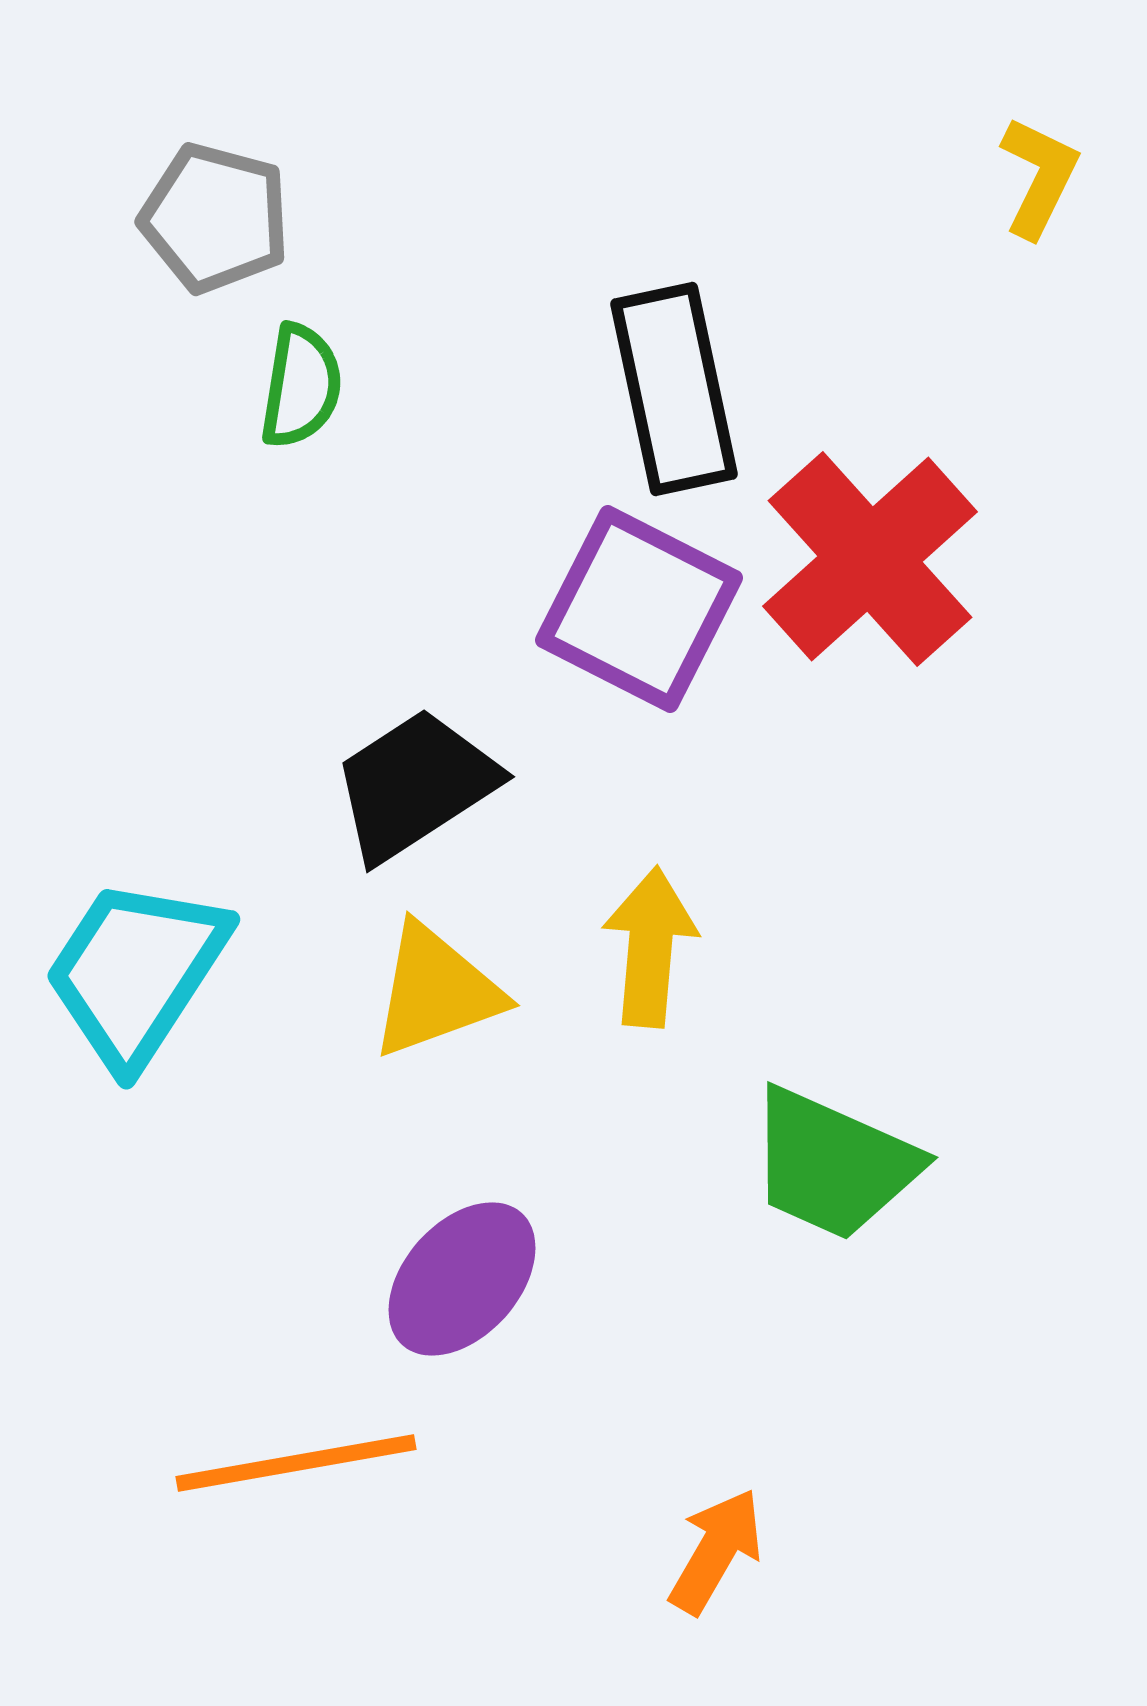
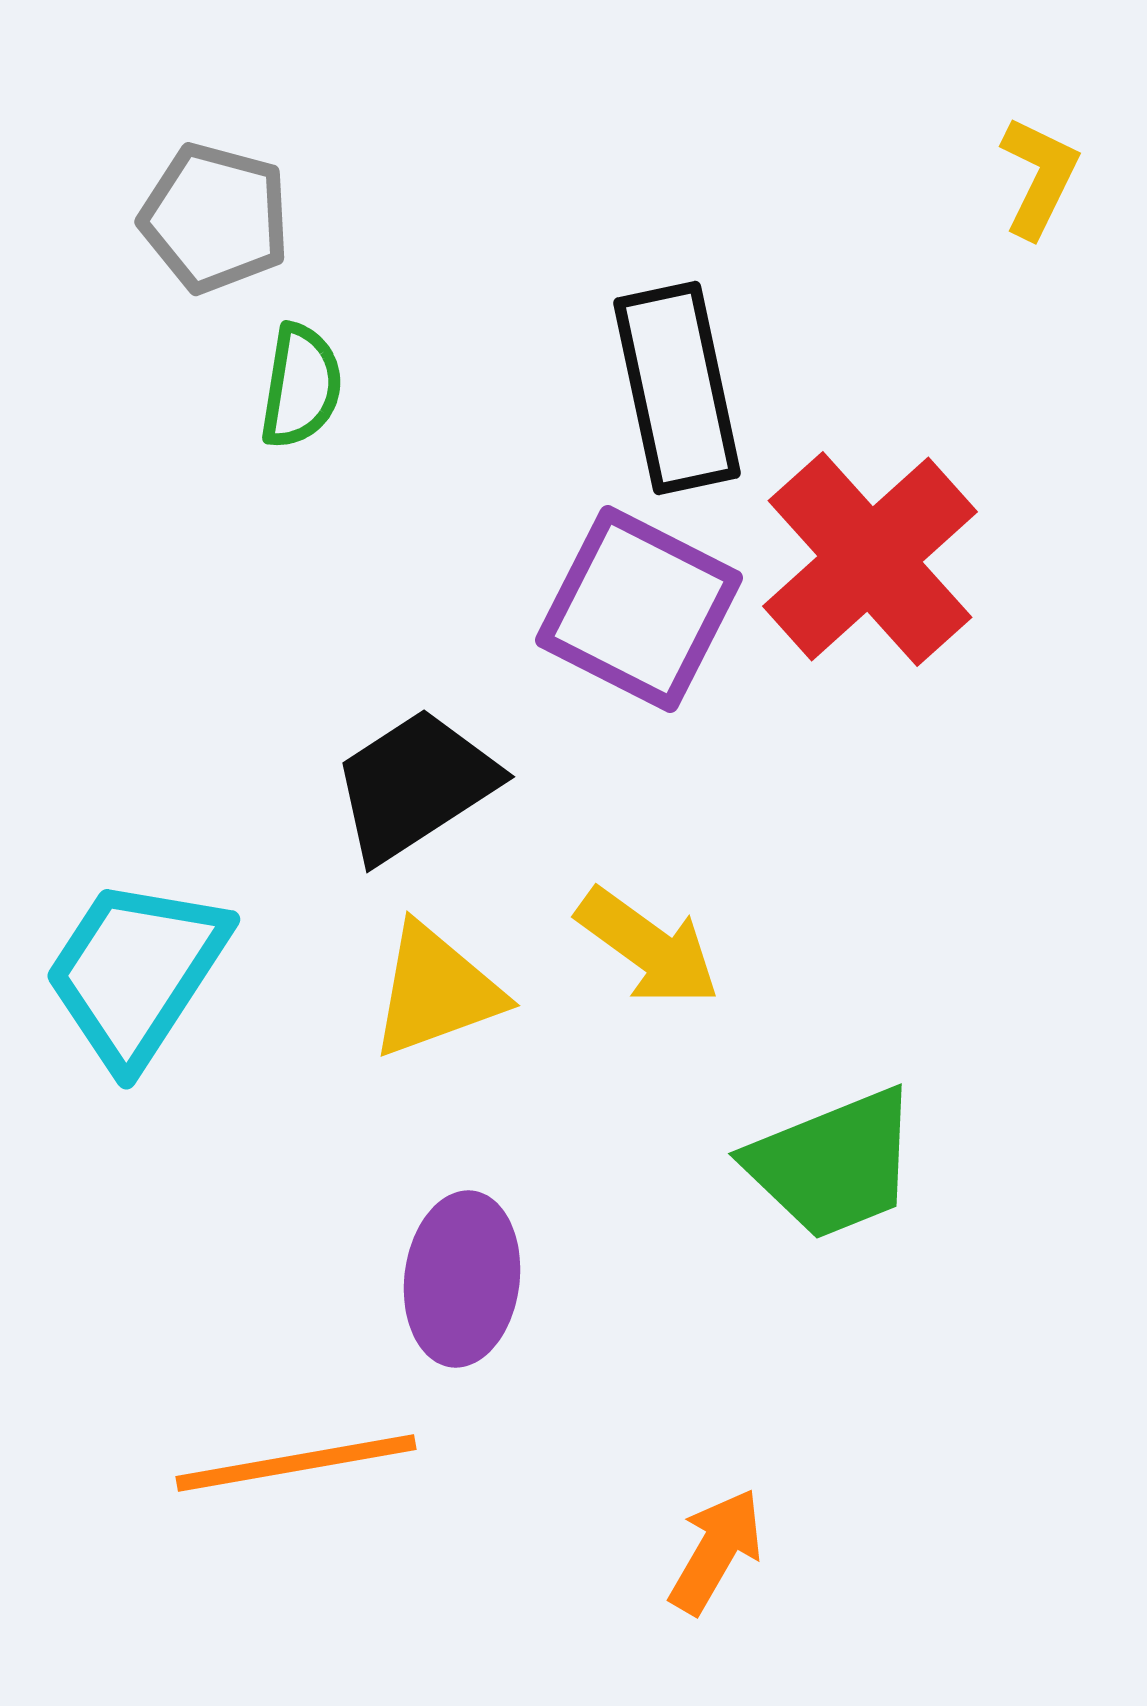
black rectangle: moved 3 px right, 1 px up
yellow arrow: moved 2 px left; rotated 121 degrees clockwise
green trapezoid: rotated 46 degrees counterclockwise
purple ellipse: rotated 35 degrees counterclockwise
